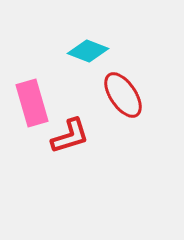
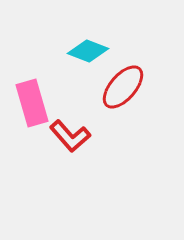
red ellipse: moved 8 px up; rotated 75 degrees clockwise
red L-shape: rotated 66 degrees clockwise
